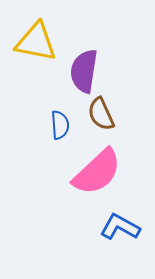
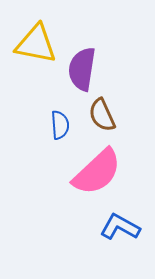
yellow triangle: moved 2 px down
purple semicircle: moved 2 px left, 2 px up
brown semicircle: moved 1 px right, 1 px down
